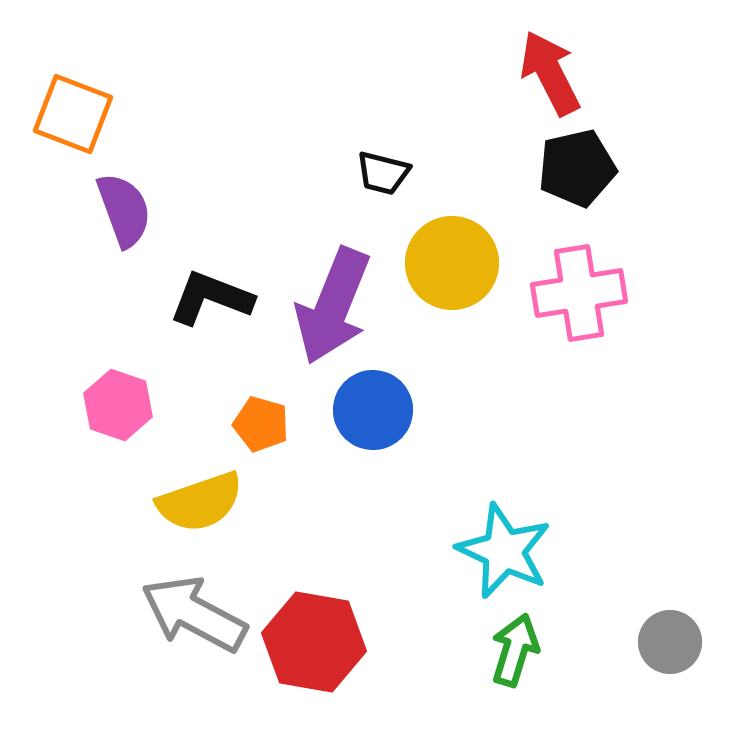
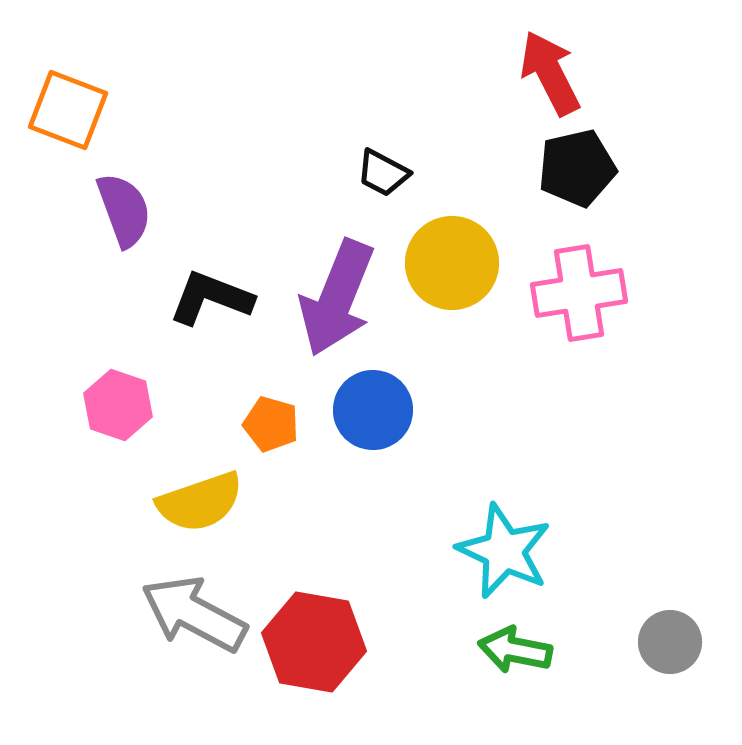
orange square: moved 5 px left, 4 px up
black trapezoid: rotated 14 degrees clockwise
purple arrow: moved 4 px right, 8 px up
orange pentagon: moved 10 px right
green arrow: rotated 96 degrees counterclockwise
